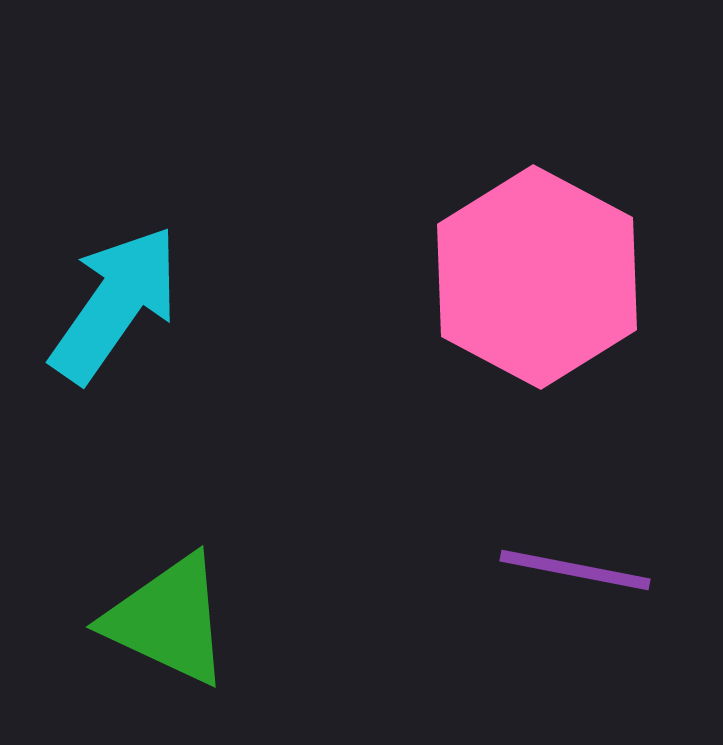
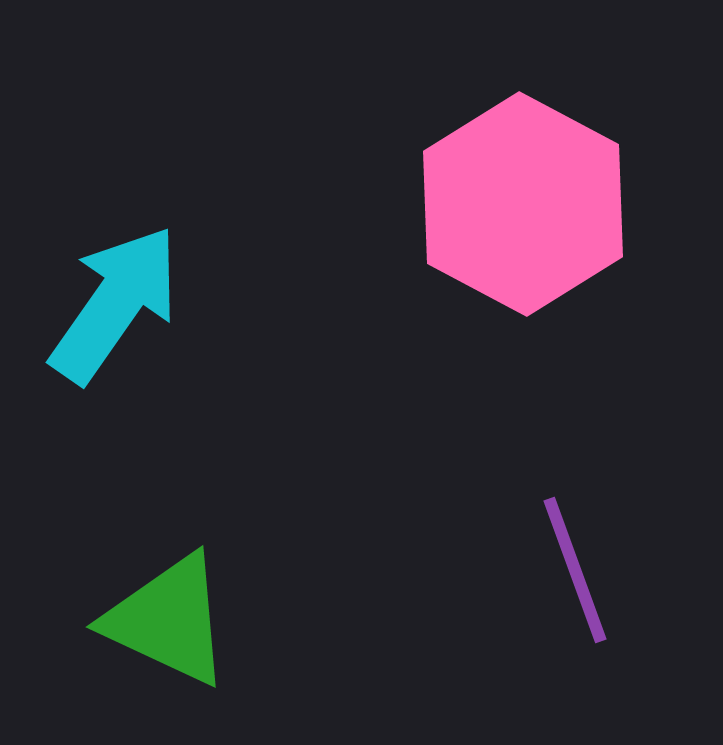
pink hexagon: moved 14 px left, 73 px up
purple line: rotated 59 degrees clockwise
